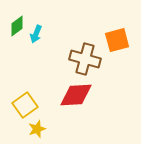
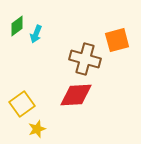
yellow square: moved 3 px left, 1 px up
